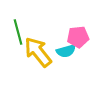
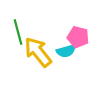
pink pentagon: rotated 20 degrees clockwise
